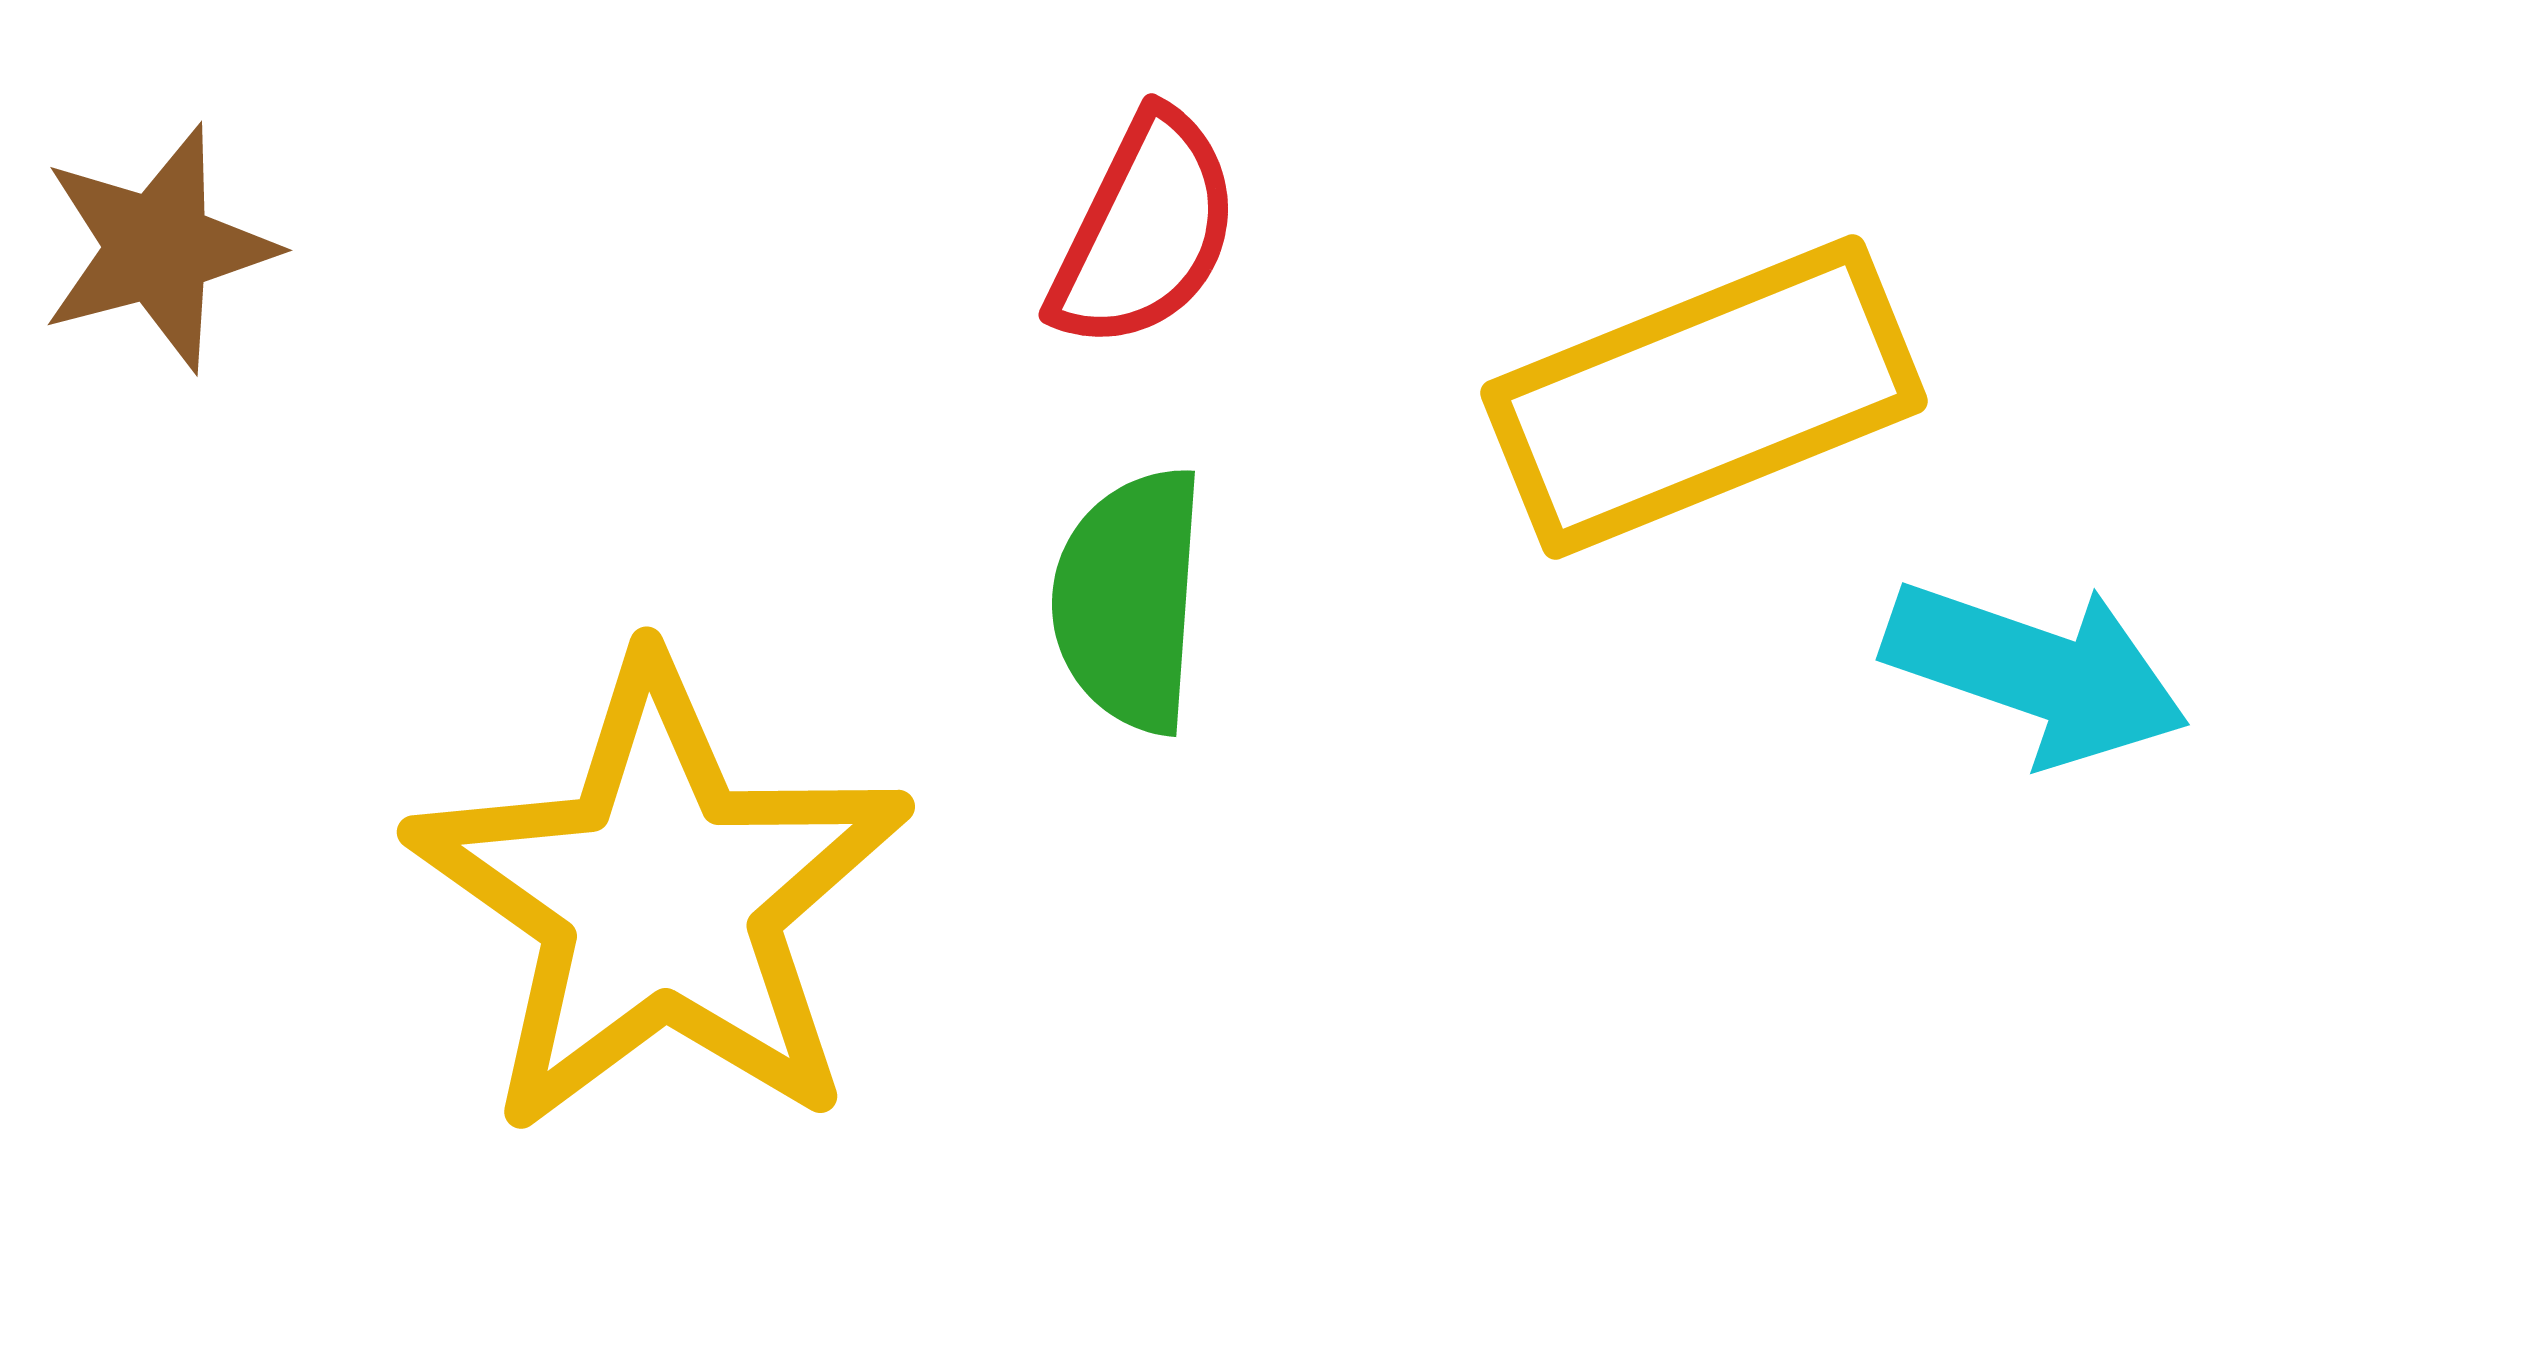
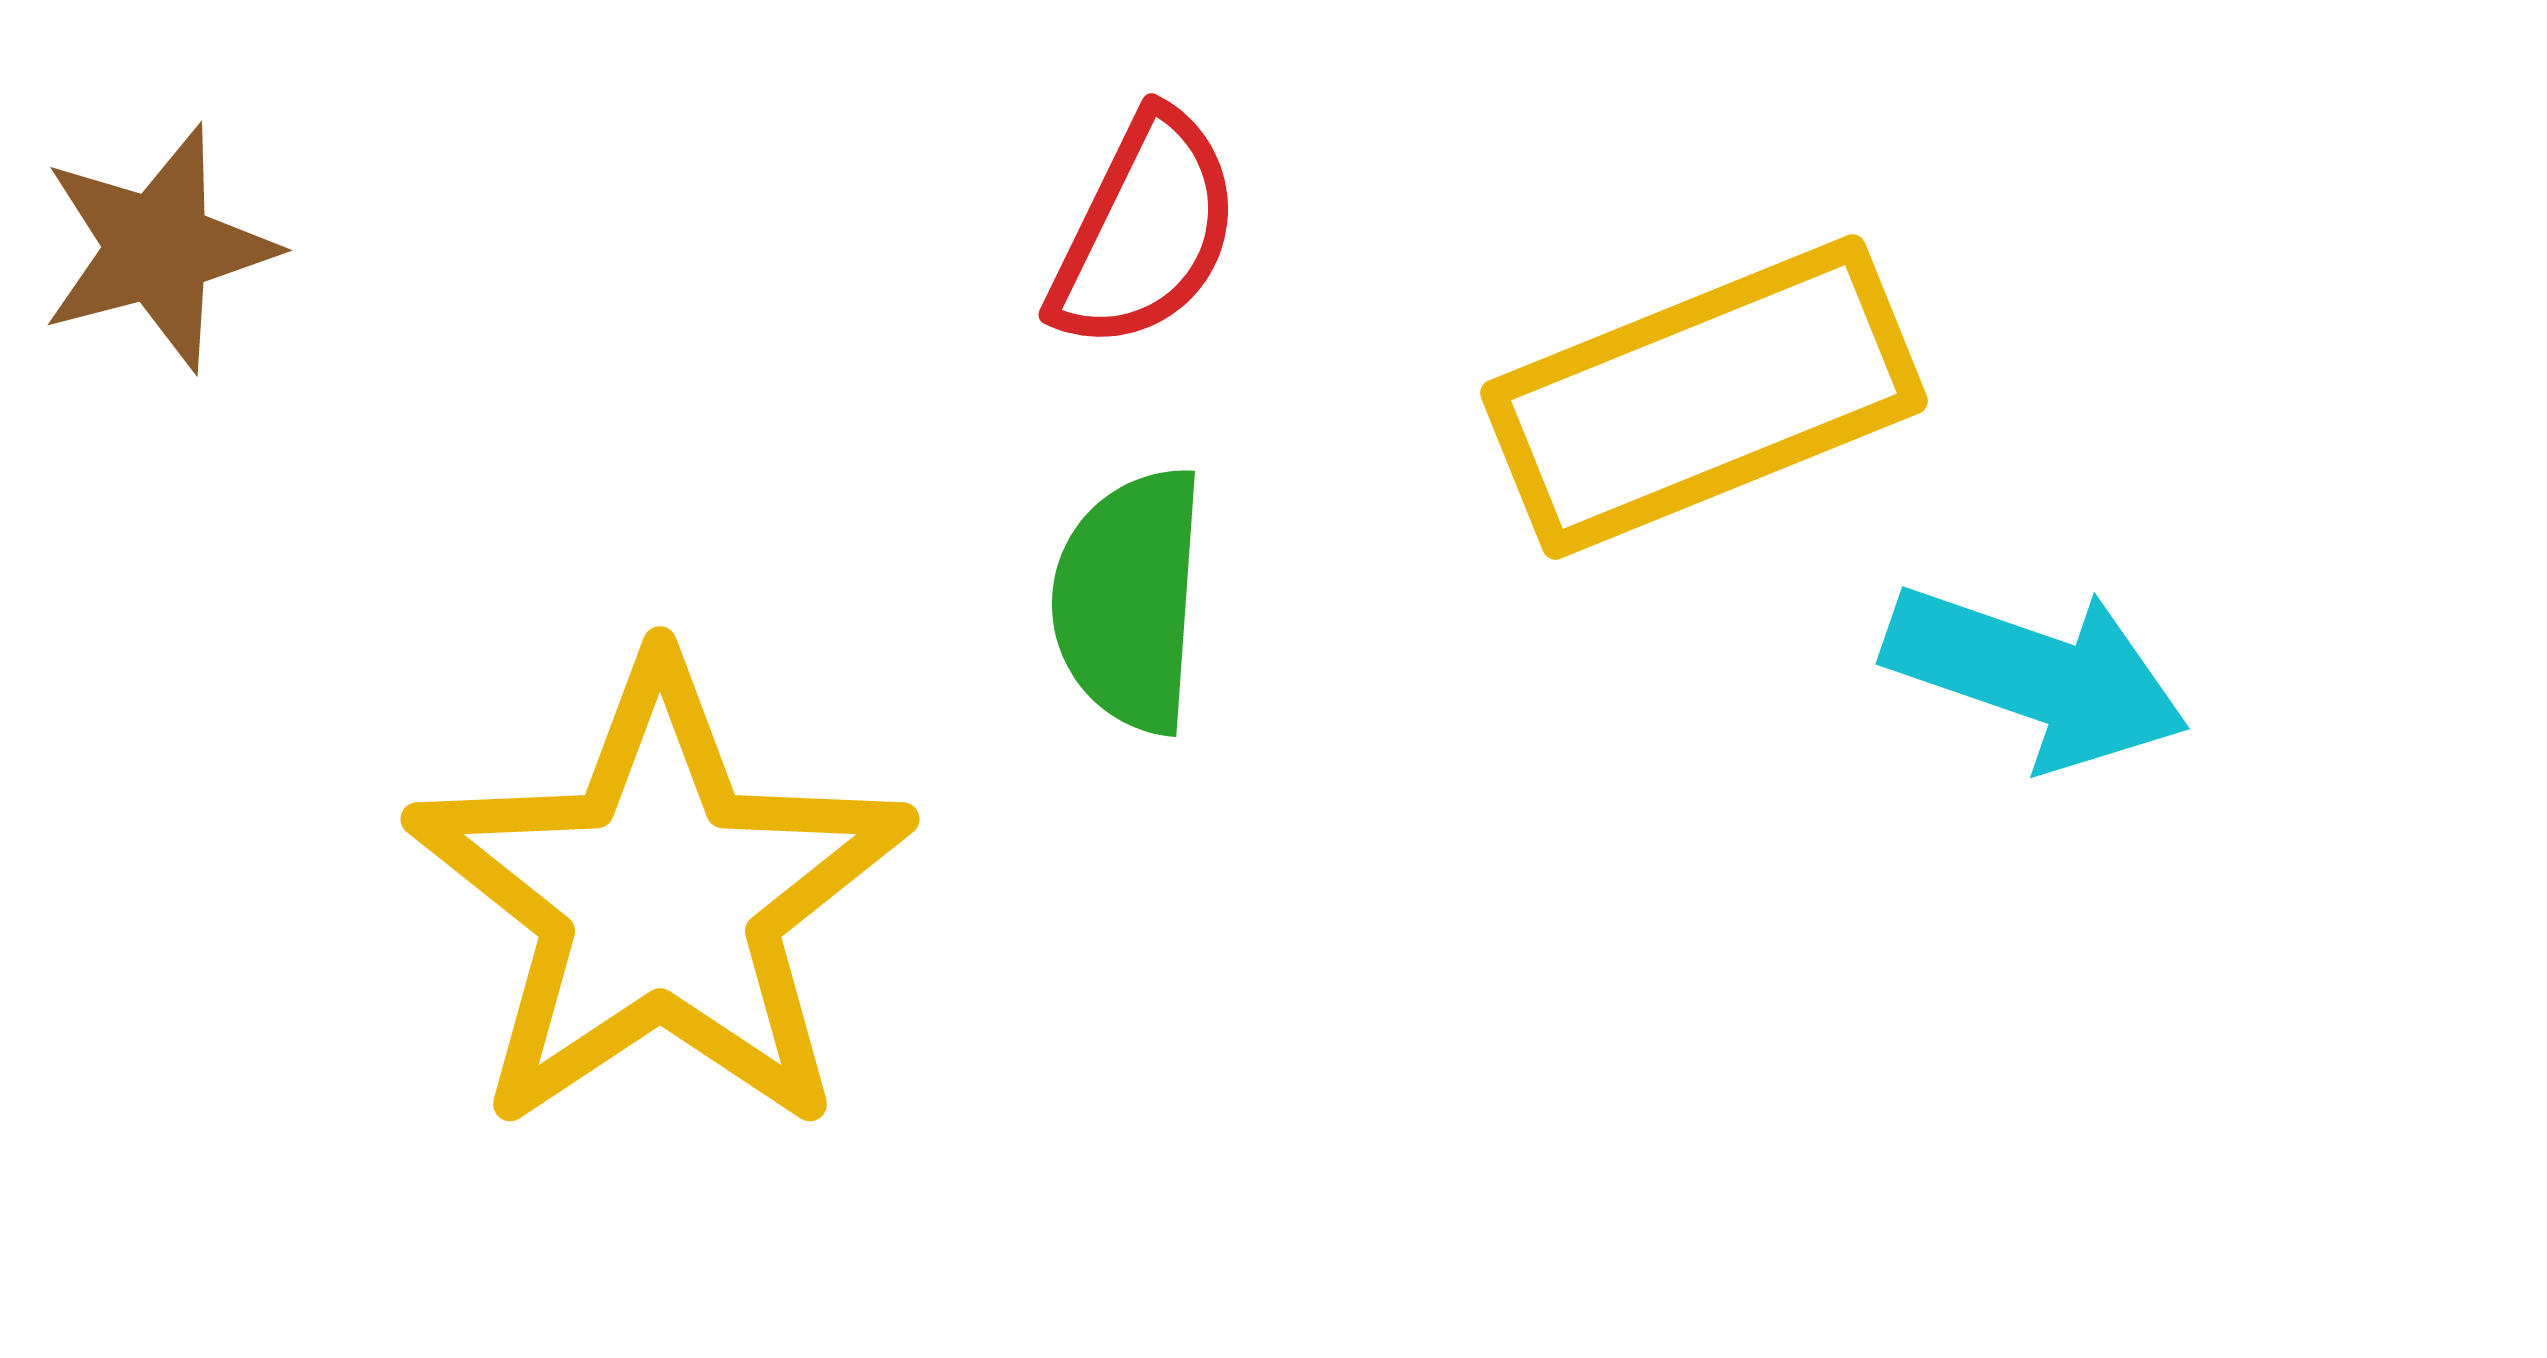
cyan arrow: moved 4 px down
yellow star: rotated 3 degrees clockwise
